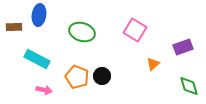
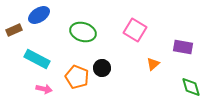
blue ellipse: rotated 50 degrees clockwise
brown rectangle: moved 3 px down; rotated 21 degrees counterclockwise
green ellipse: moved 1 px right
purple rectangle: rotated 30 degrees clockwise
black circle: moved 8 px up
green diamond: moved 2 px right, 1 px down
pink arrow: moved 1 px up
